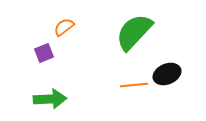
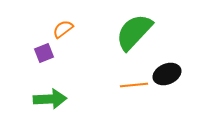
orange semicircle: moved 1 px left, 2 px down
